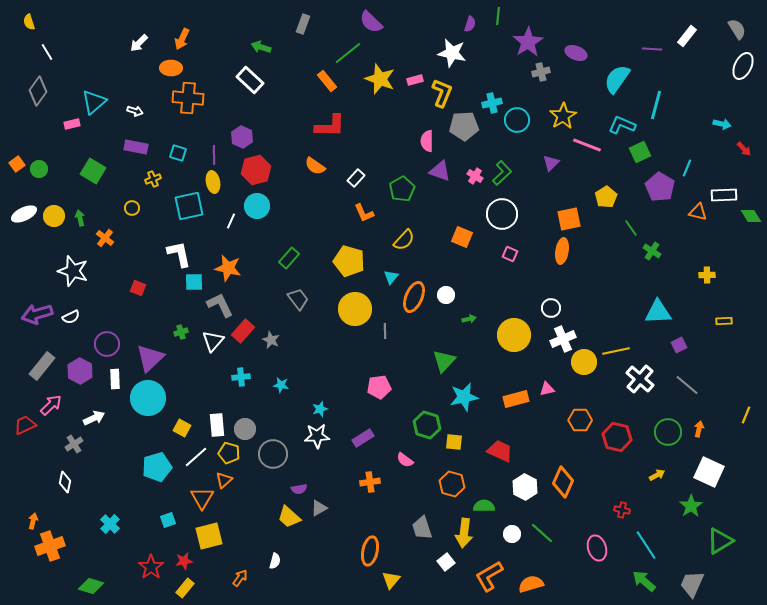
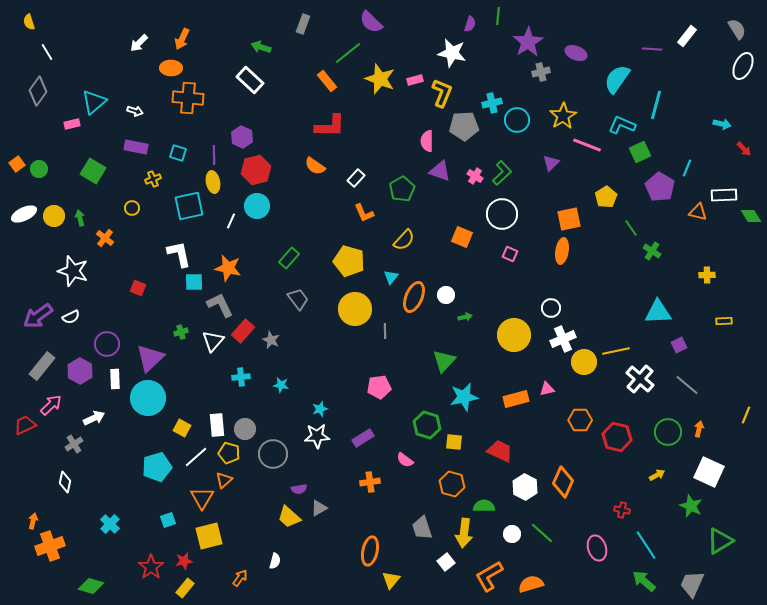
purple arrow at (37, 314): moved 1 px right, 2 px down; rotated 20 degrees counterclockwise
green arrow at (469, 319): moved 4 px left, 2 px up
green star at (691, 506): rotated 15 degrees counterclockwise
